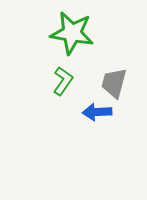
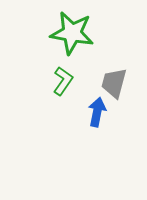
blue arrow: rotated 104 degrees clockwise
